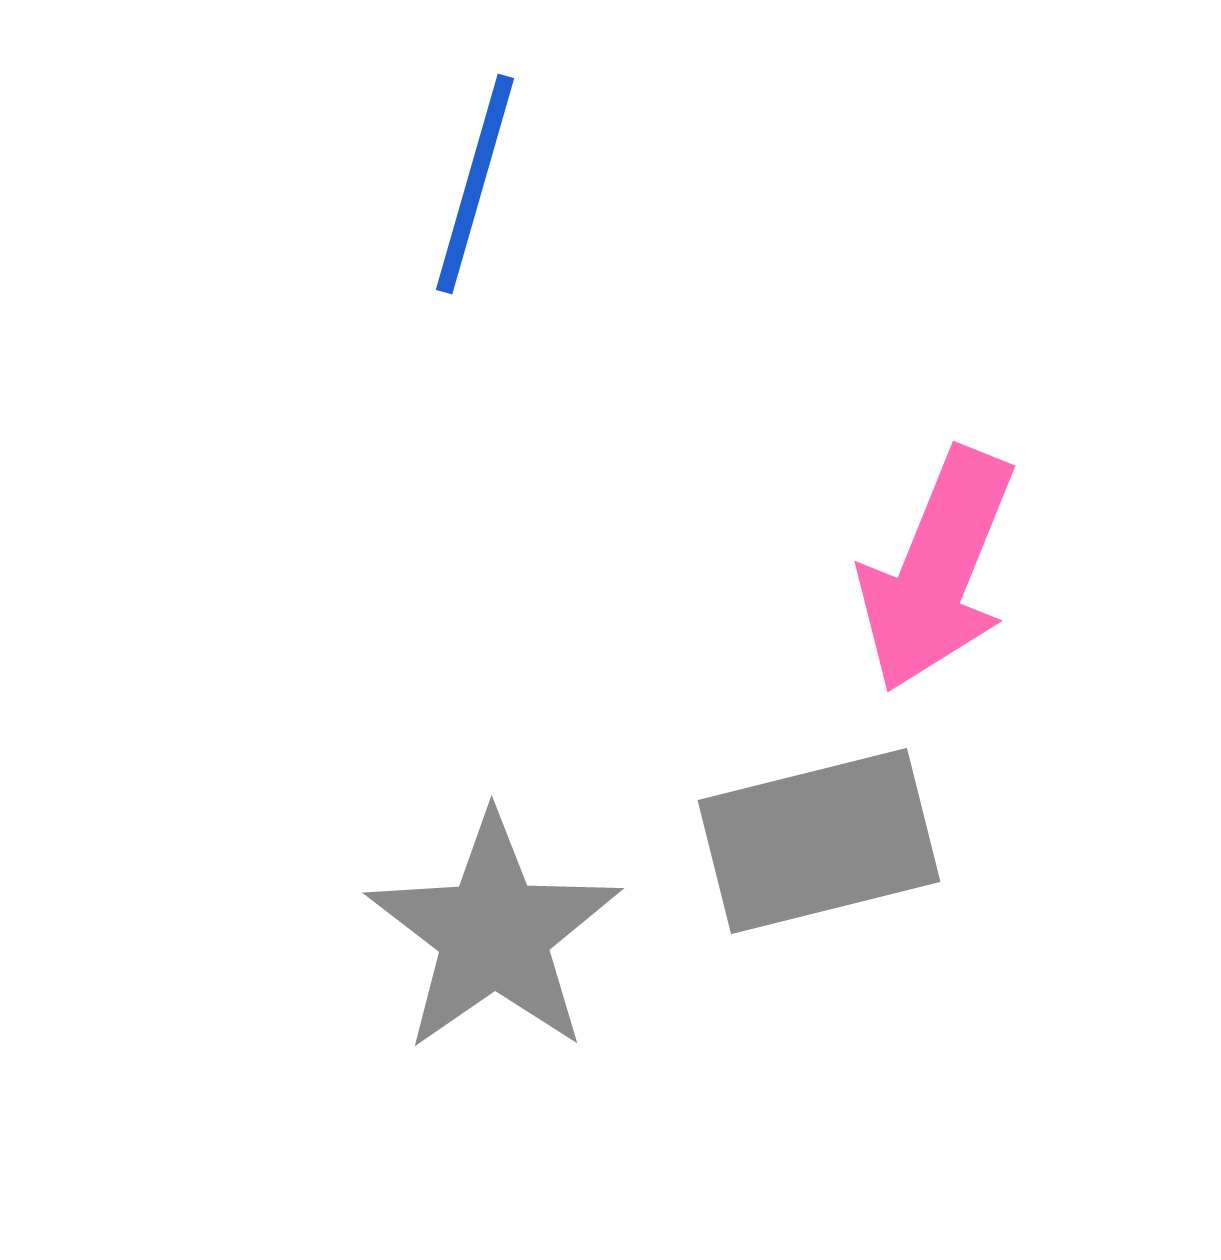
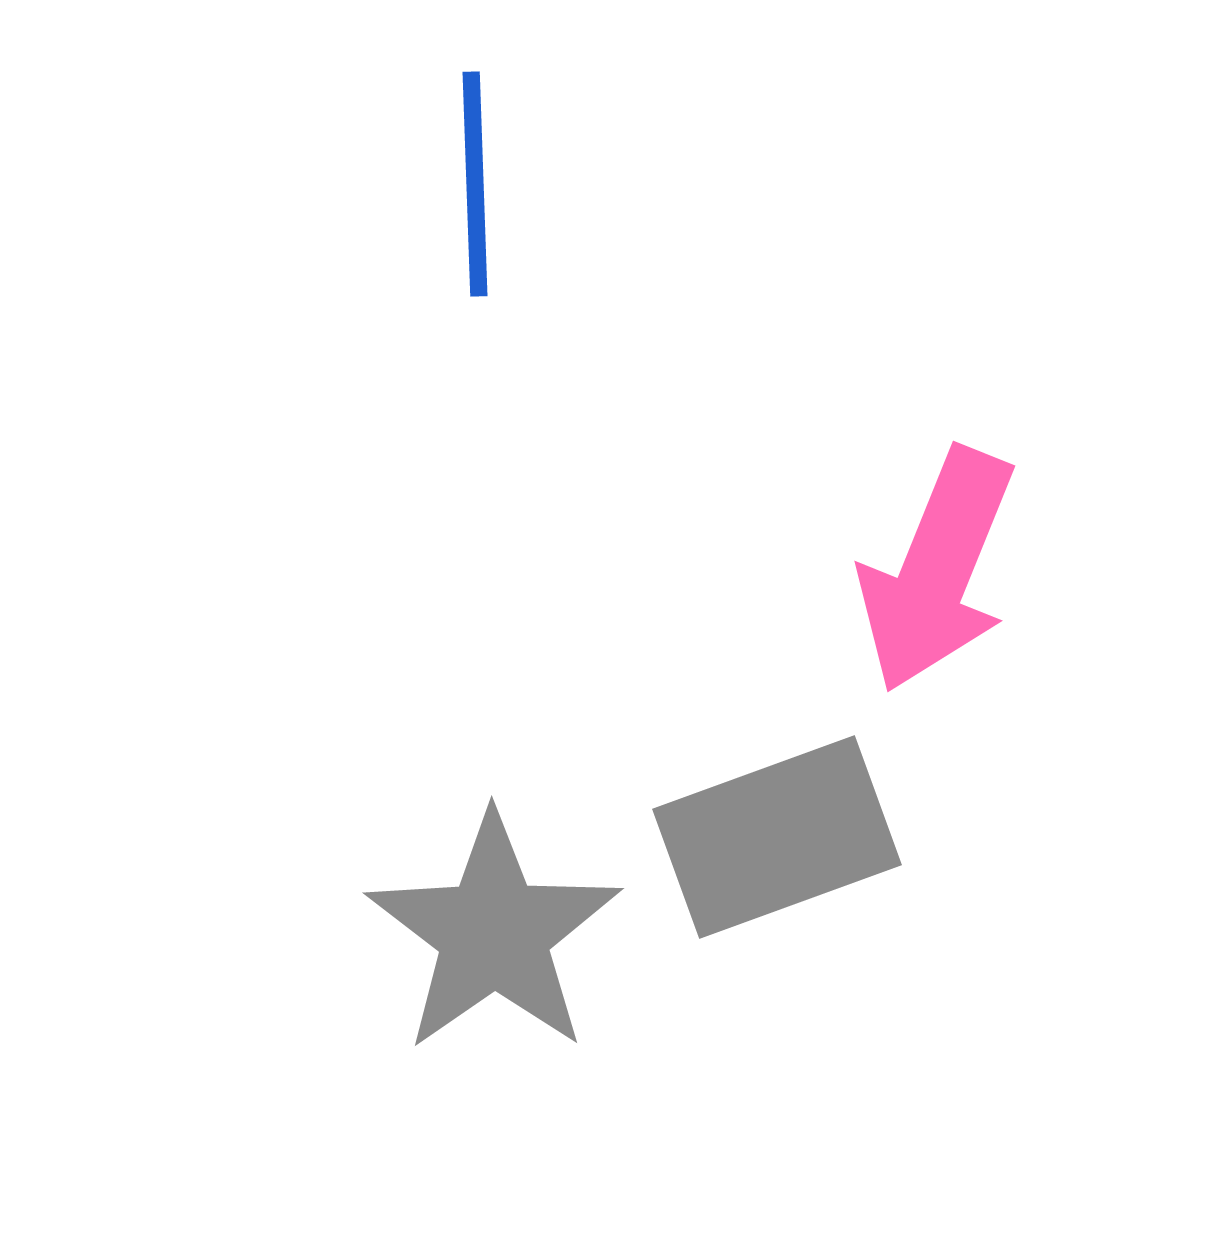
blue line: rotated 18 degrees counterclockwise
gray rectangle: moved 42 px left, 4 px up; rotated 6 degrees counterclockwise
